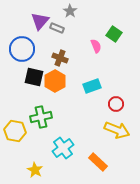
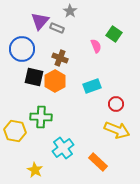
green cross: rotated 15 degrees clockwise
